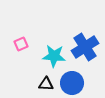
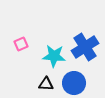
blue circle: moved 2 px right
